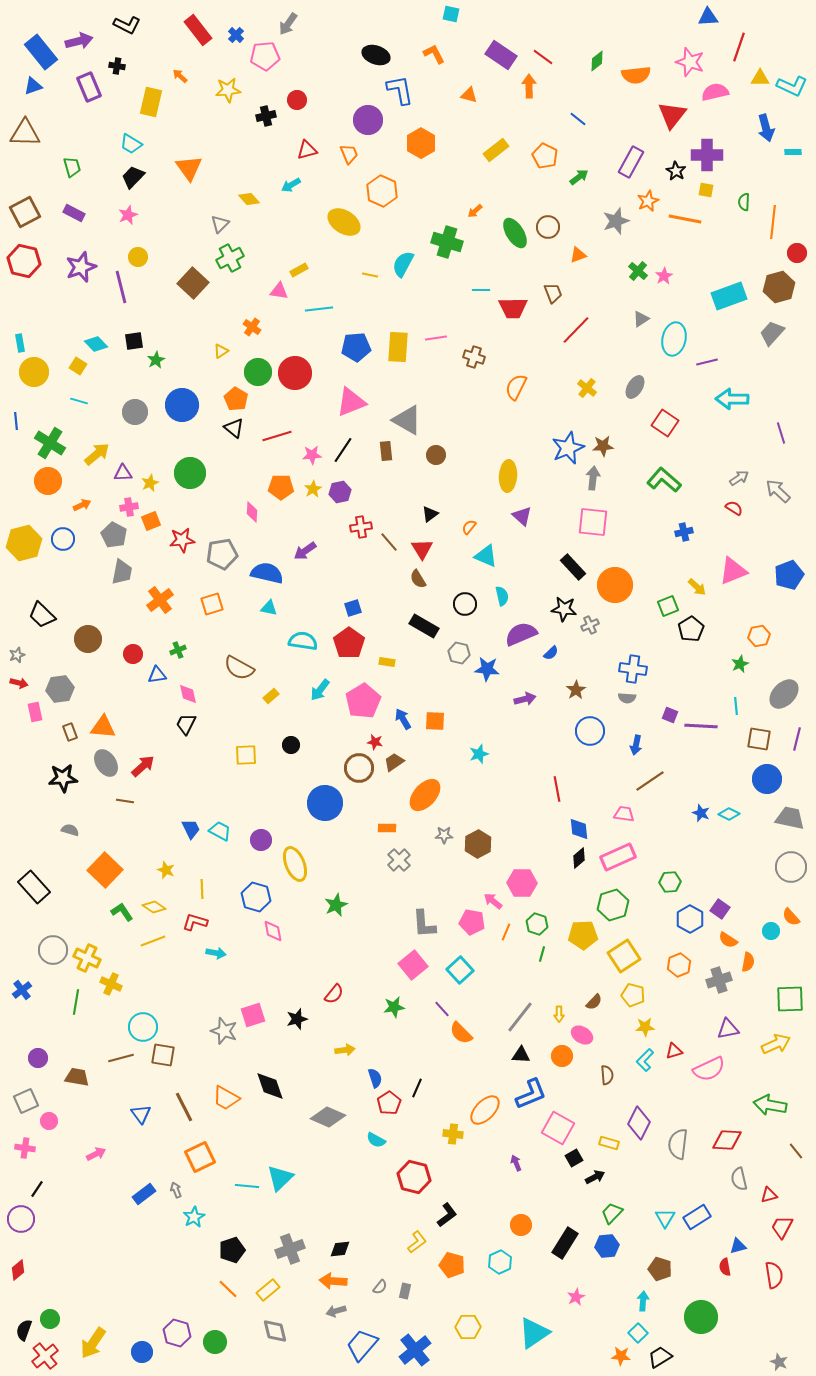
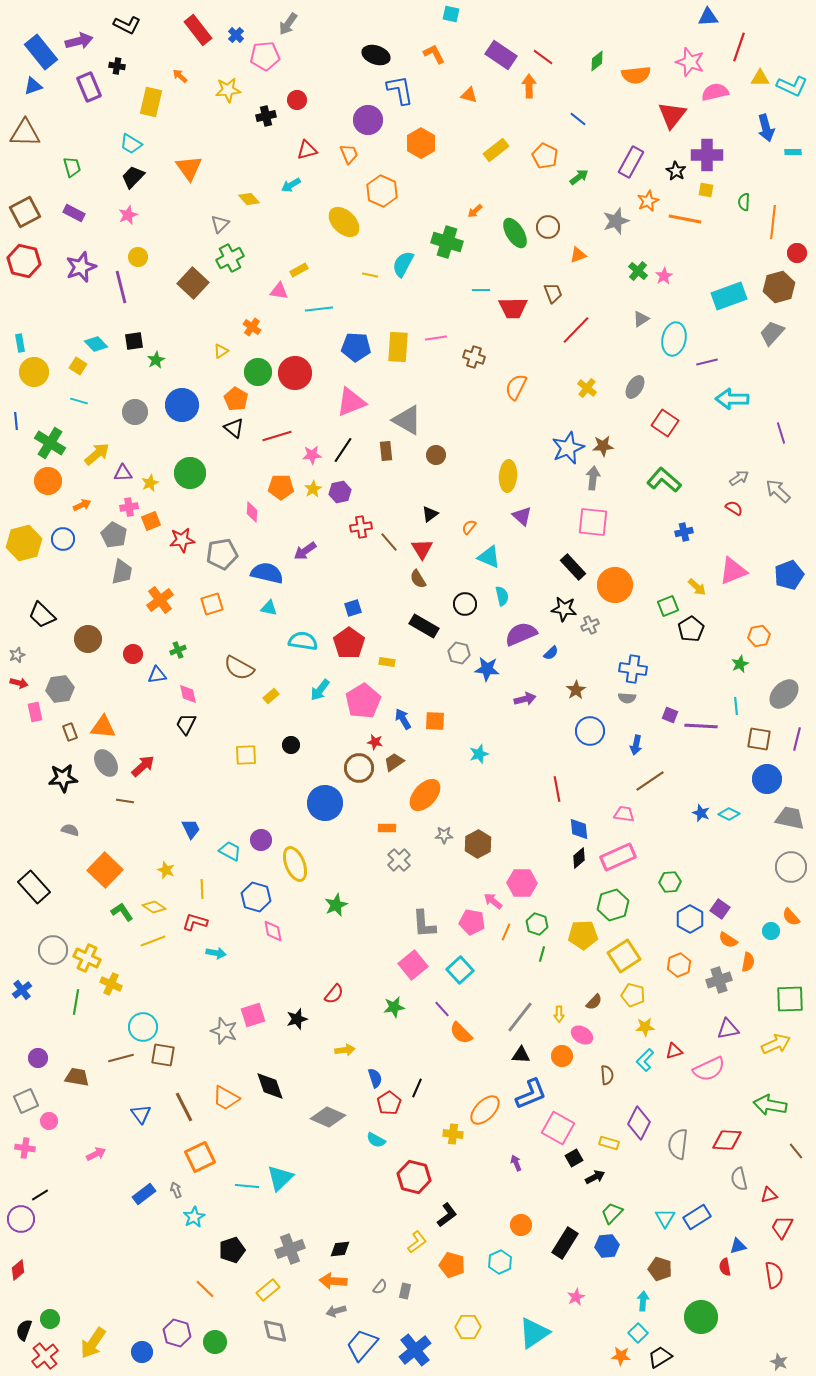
yellow ellipse at (344, 222): rotated 12 degrees clockwise
blue pentagon at (356, 347): rotated 8 degrees clockwise
cyan triangle at (486, 556): moved 3 px right, 1 px down
cyan trapezoid at (220, 831): moved 10 px right, 20 px down
black line at (37, 1189): moved 3 px right, 6 px down; rotated 24 degrees clockwise
orange line at (228, 1289): moved 23 px left
